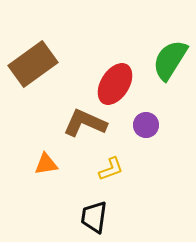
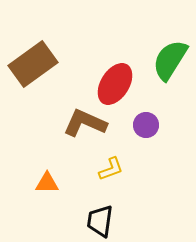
orange triangle: moved 1 px right, 19 px down; rotated 10 degrees clockwise
black trapezoid: moved 6 px right, 4 px down
